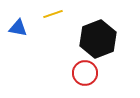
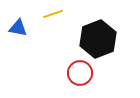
red circle: moved 5 px left
